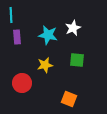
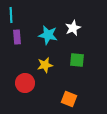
red circle: moved 3 px right
